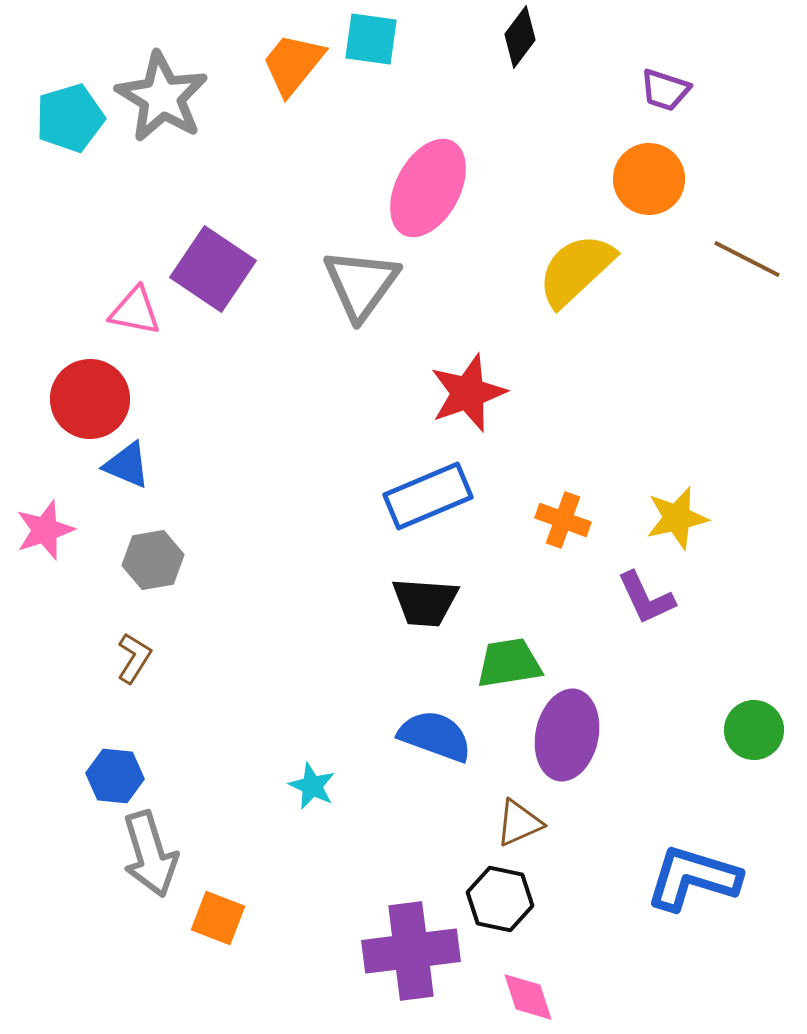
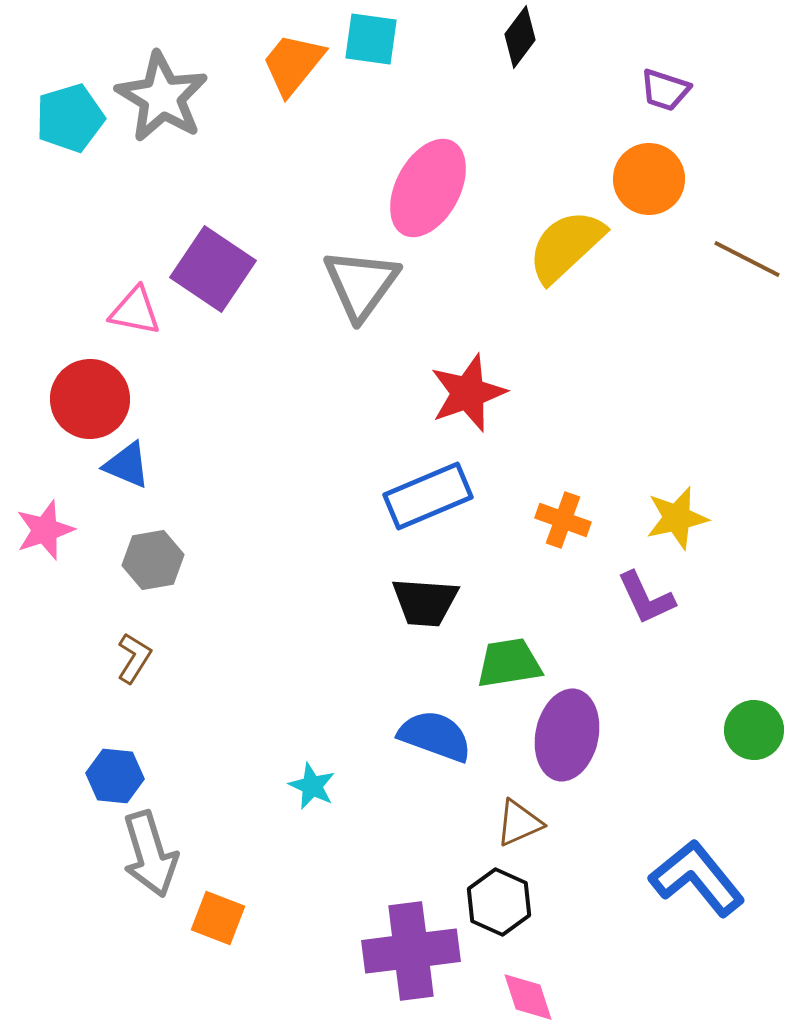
yellow semicircle: moved 10 px left, 24 px up
blue L-shape: moved 4 px right; rotated 34 degrees clockwise
black hexagon: moved 1 px left, 3 px down; rotated 12 degrees clockwise
